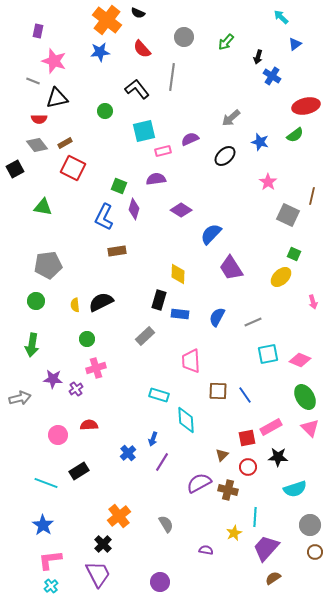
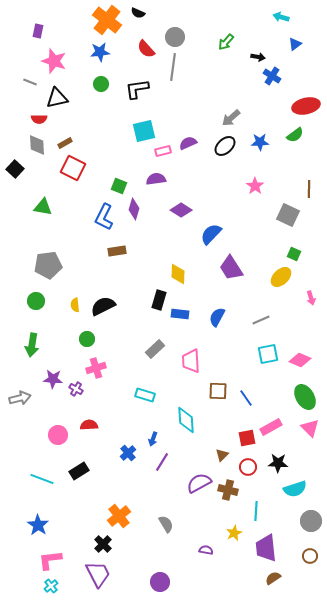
cyan arrow at (281, 17): rotated 28 degrees counterclockwise
gray circle at (184, 37): moved 9 px left
red semicircle at (142, 49): moved 4 px right
black arrow at (258, 57): rotated 96 degrees counterclockwise
gray line at (172, 77): moved 1 px right, 10 px up
gray line at (33, 81): moved 3 px left, 1 px down
black L-shape at (137, 89): rotated 60 degrees counterclockwise
green circle at (105, 111): moved 4 px left, 27 px up
purple semicircle at (190, 139): moved 2 px left, 4 px down
blue star at (260, 142): rotated 18 degrees counterclockwise
gray diamond at (37, 145): rotated 35 degrees clockwise
black ellipse at (225, 156): moved 10 px up
black square at (15, 169): rotated 18 degrees counterclockwise
pink star at (268, 182): moved 13 px left, 4 px down
brown line at (312, 196): moved 3 px left, 7 px up; rotated 12 degrees counterclockwise
black semicircle at (101, 302): moved 2 px right, 4 px down
pink arrow at (313, 302): moved 2 px left, 4 px up
gray line at (253, 322): moved 8 px right, 2 px up
gray rectangle at (145, 336): moved 10 px right, 13 px down
purple cross at (76, 389): rotated 24 degrees counterclockwise
cyan rectangle at (159, 395): moved 14 px left
blue line at (245, 395): moved 1 px right, 3 px down
black star at (278, 457): moved 6 px down
cyan line at (46, 483): moved 4 px left, 4 px up
cyan line at (255, 517): moved 1 px right, 6 px up
blue star at (43, 525): moved 5 px left
gray circle at (310, 525): moved 1 px right, 4 px up
purple trapezoid at (266, 548): rotated 48 degrees counterclockwise
brown circle at (315, 552): moved 5 px left, 4 px down
